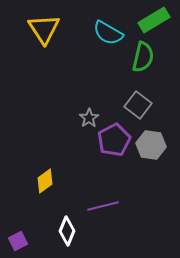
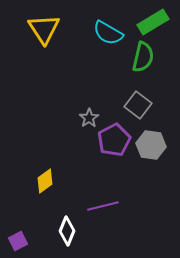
green rectangle: moved 1 px left, 2 px down
